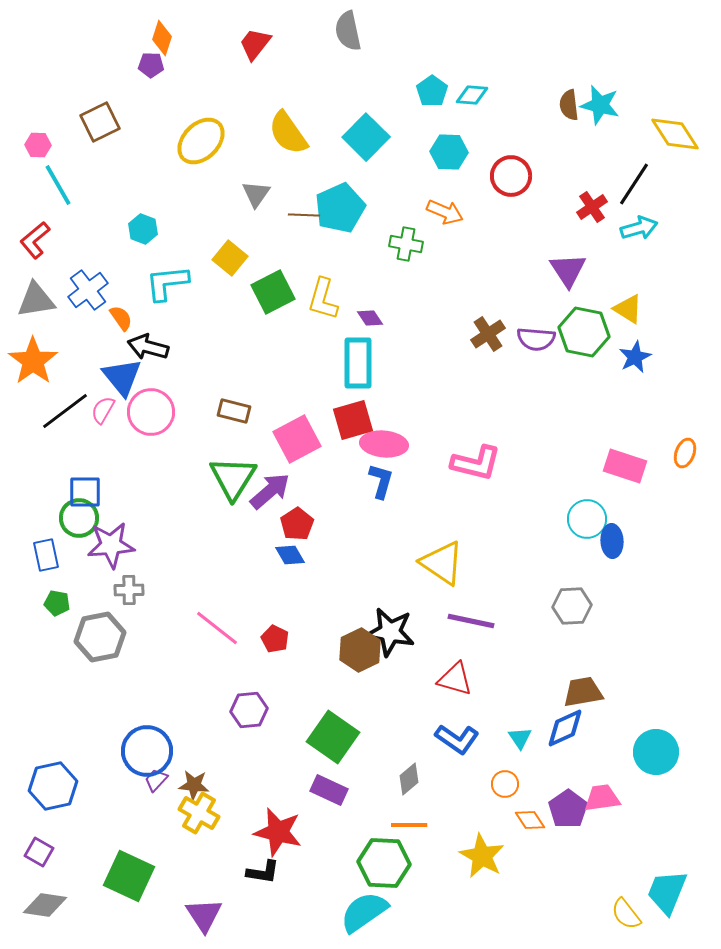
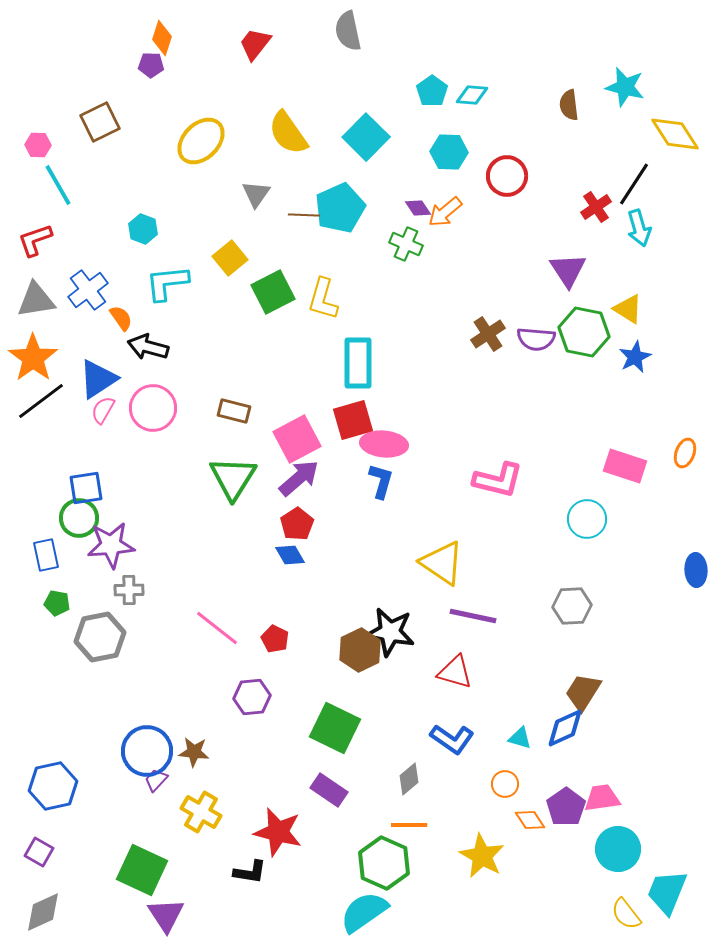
cyan star at (600, 105): moved 25 px right, 18 px up
red circle at (511, 176): moved 4 px left
red cross at (592, 207): moved 4 px right
orange arrow at (445, 212): rotated 117 degrees clockwise
cyan arrow at (639, 228): rotated 90 degrees clockwise
red L-shape at (35, 240): rotated 21 degrees clockwise
green cross at (406, 244): rotated 12 degrees clockwise
yellow square at (230, 258): rotated 12 degrees clockwise
purple diamond at (370, 318): moved 48 px right, 110 px up
orange star at (33, 361): moved 3 px up
blue triangle at (122, 377): moved 24 px left, 2 px down; rotated 36 degrees clockwise
black line at (65, 411): moved 24 px left, 10 px up
pink circle at (151, 412): moved 2 px right, 4 px up
pink L-shape at (476, 463): moved 22 px right, 17 px down
purple arrow at (270, 491): moved 29 px right, 13 px up
blue square at (85, 492): moved 1 px right, 4 px up; rotated 9 degrees counterclockwise
blue ellipse at (612, 541): moved 84 px right, 29 px down
purple line at (471, 621): moved 2 px right, 5 px up
red triangle at (455, 679): moved 7 px up
brown trapezoid at (583, 692): rotated 48 degrees counterclockwise
purple hexagon at (249, 710): moved 3 px right, 13 px up
green square at (333, 737): moved 2 px right, 9 px up; rotated 9 degrees counterclockwise
cyan triangle at (520, 738): rotated 40 degrees counterclockwise
blue L-shape at (457, 739): moved 5 px left
cyan circle at (656, 752): moved 38 px left, 97 px down
brown star at (194, 785): moved 33 px up
purple rectangle at (329, 790): rotated 9 degrees clockwise
purple pentagon at (568, 809): moved 2 px left, 2 px up
yellow cross at (199, 813): moved 2 px right, 1 px up
green hexagon at (384, 863): rotated 21 degrees clockwise
black L-shape at (263, 872): moved 13 px left
green square at (129, 876): moved 13 px right, 6 px up
gray diamond at (45, 905): moved 2 px left, 7 px down; rotated 33 degrees counterclockwise
purple triangle at (204, 915): moved 38 px left
